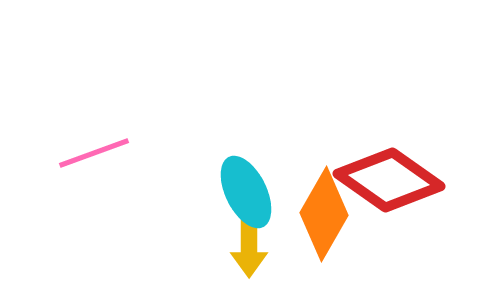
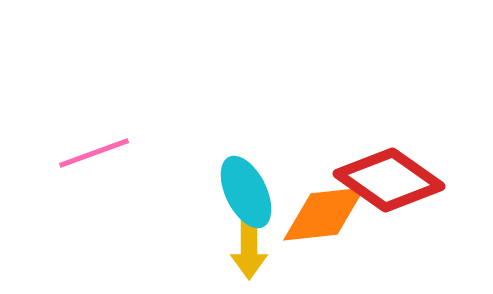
orange diamond: rotated 54 degrees clockwise
yellow arrow: moved 2 px down
